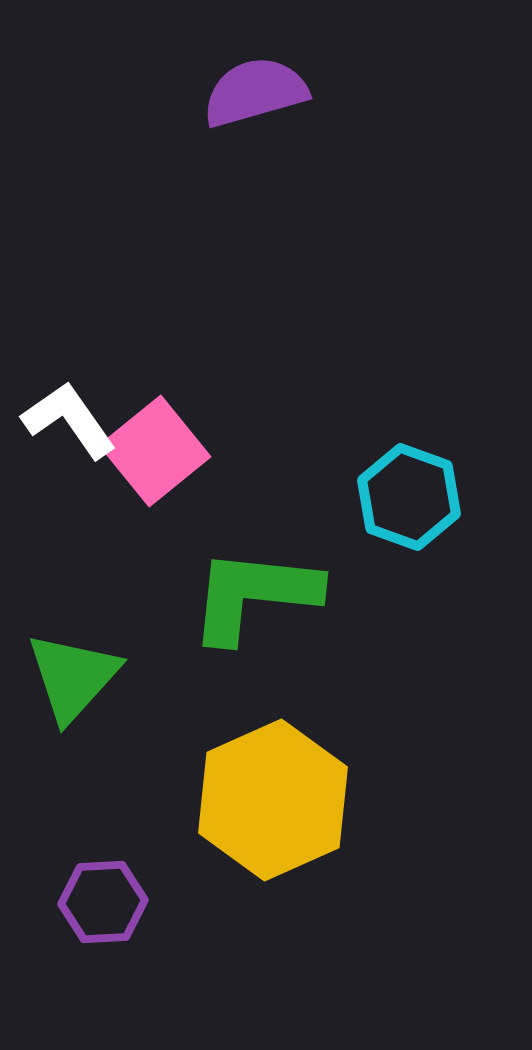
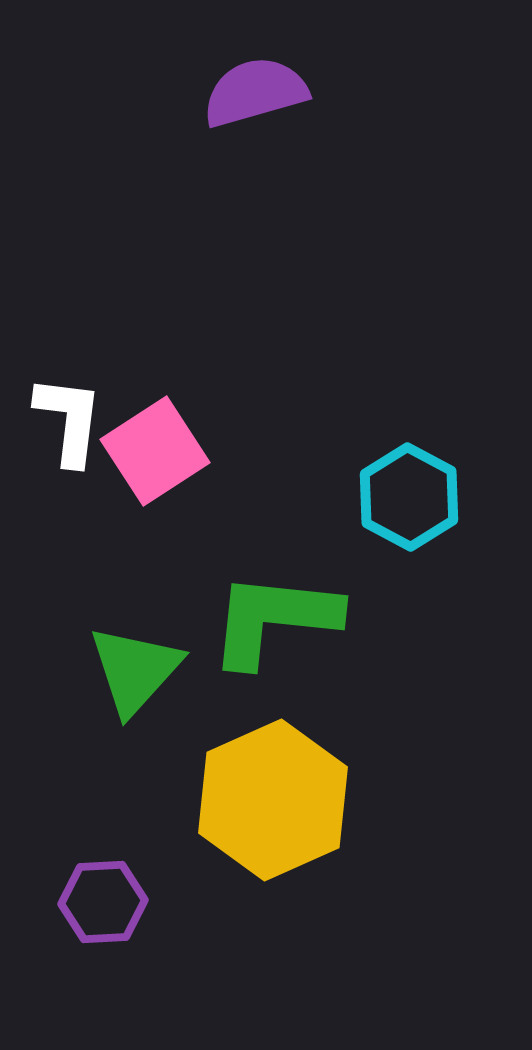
white L-shape: rotated 42 degrees clockwise
pink square: rotated 6 degrees clockwise
cyan hexagon: rotated 8 degrees clockwise
green L-shape: moved 20 px right, 24 px down
green triangle: moved 62 px right, 7 px up
